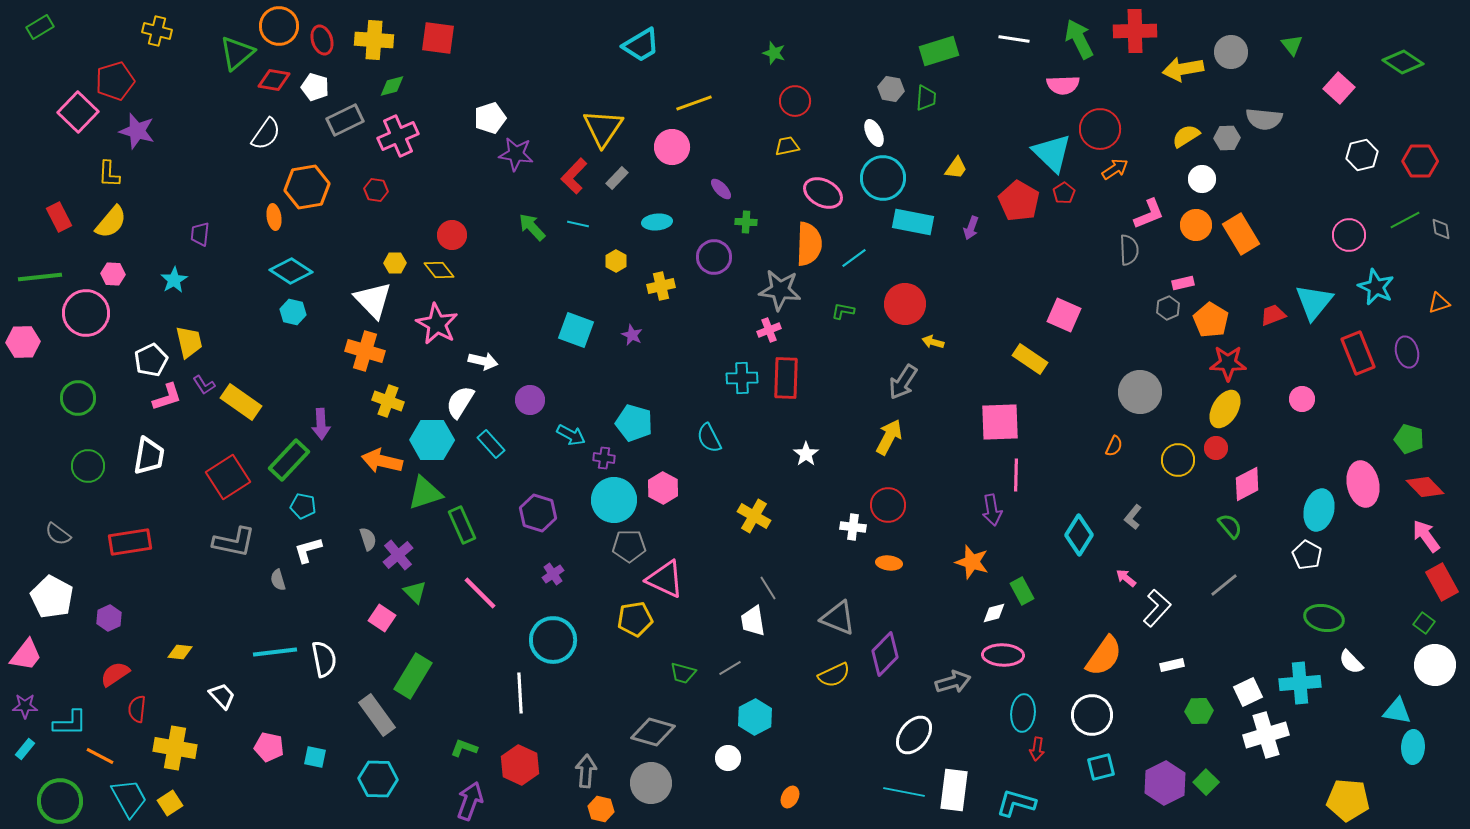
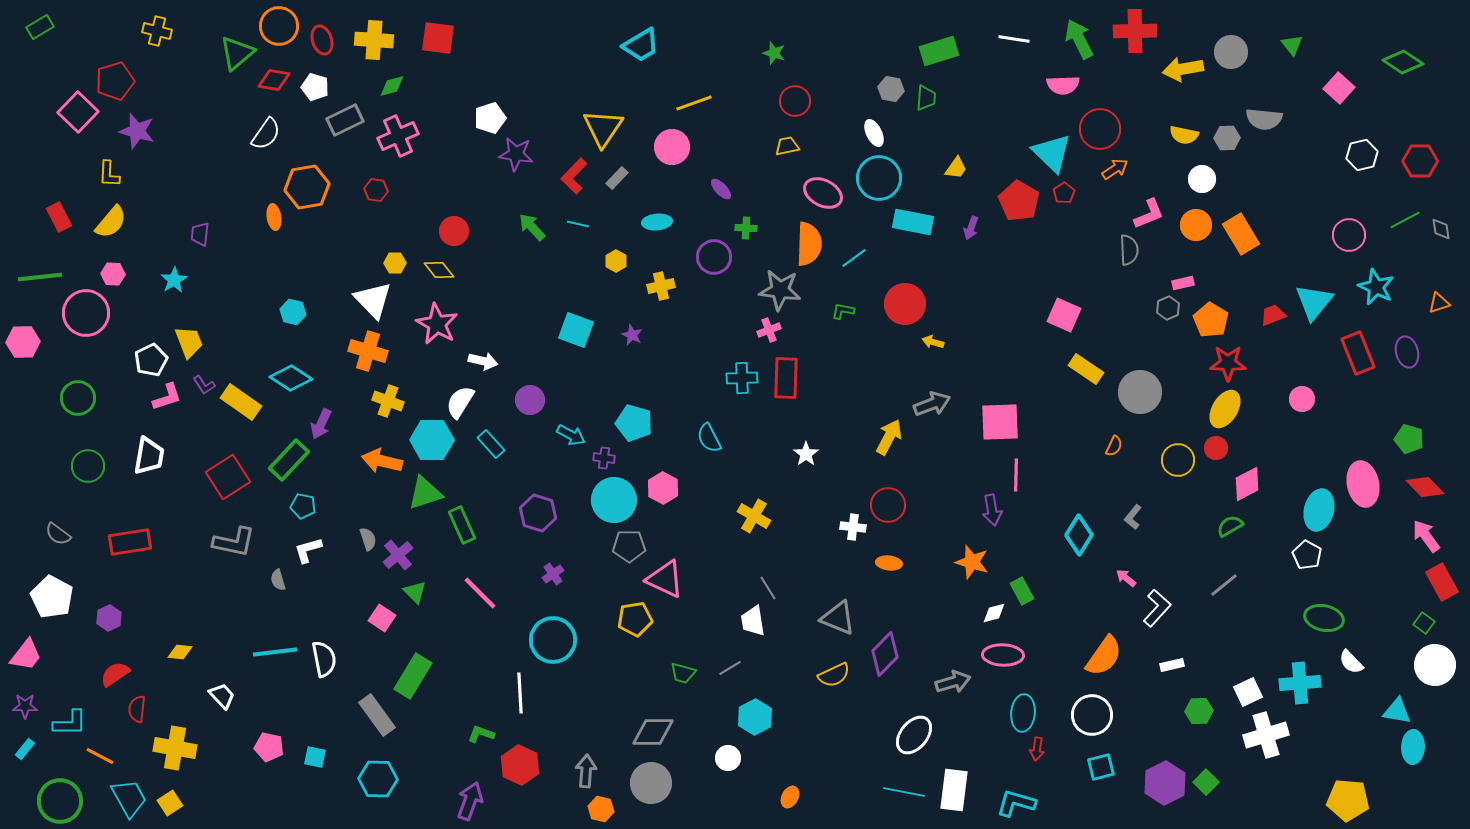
yellow semicircle at (1186, 136): moved 2 px left, 1 px up; rotated 136 degrees counterclockwise
cyan circle at (883, 178): moved 4 px left
green cross at (746, 222): moved 6 px down
red circle at (452, 235): moved 2 px right, 4 px up
cyan diamond at (291, 271): moved 107 px down
yellow trapezoid at (189, 342): rotated 8 degrees counterclockwise
orange cross at (365, 351): moved 3 px right
yellow rectangle at (1030, 359): moved 56 px right, 10 px down
gray arrow at (903, 382): moved 29 px right, 22 px down; rotated 144 degrees counterclockwise
purple arrow at (321, 424): rotated 28 degrees clockwise
green semicircle at (1230, 526): rotated 80 degrees counterclockwise
gray diamond at (653, 732): rotated 15 degrees counterclockwise
green L-shape at (464, 748): moved 17 px right, 14 px up
